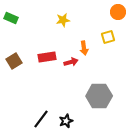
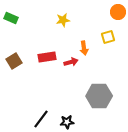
black star: moved 1 px right, 1 px down; rotated 16 degrees clockwise
